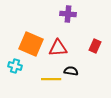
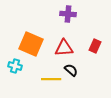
red triangle: moved 6 px right
black semicircle: moved 1 px up; rotated 32 degrees clockwise
